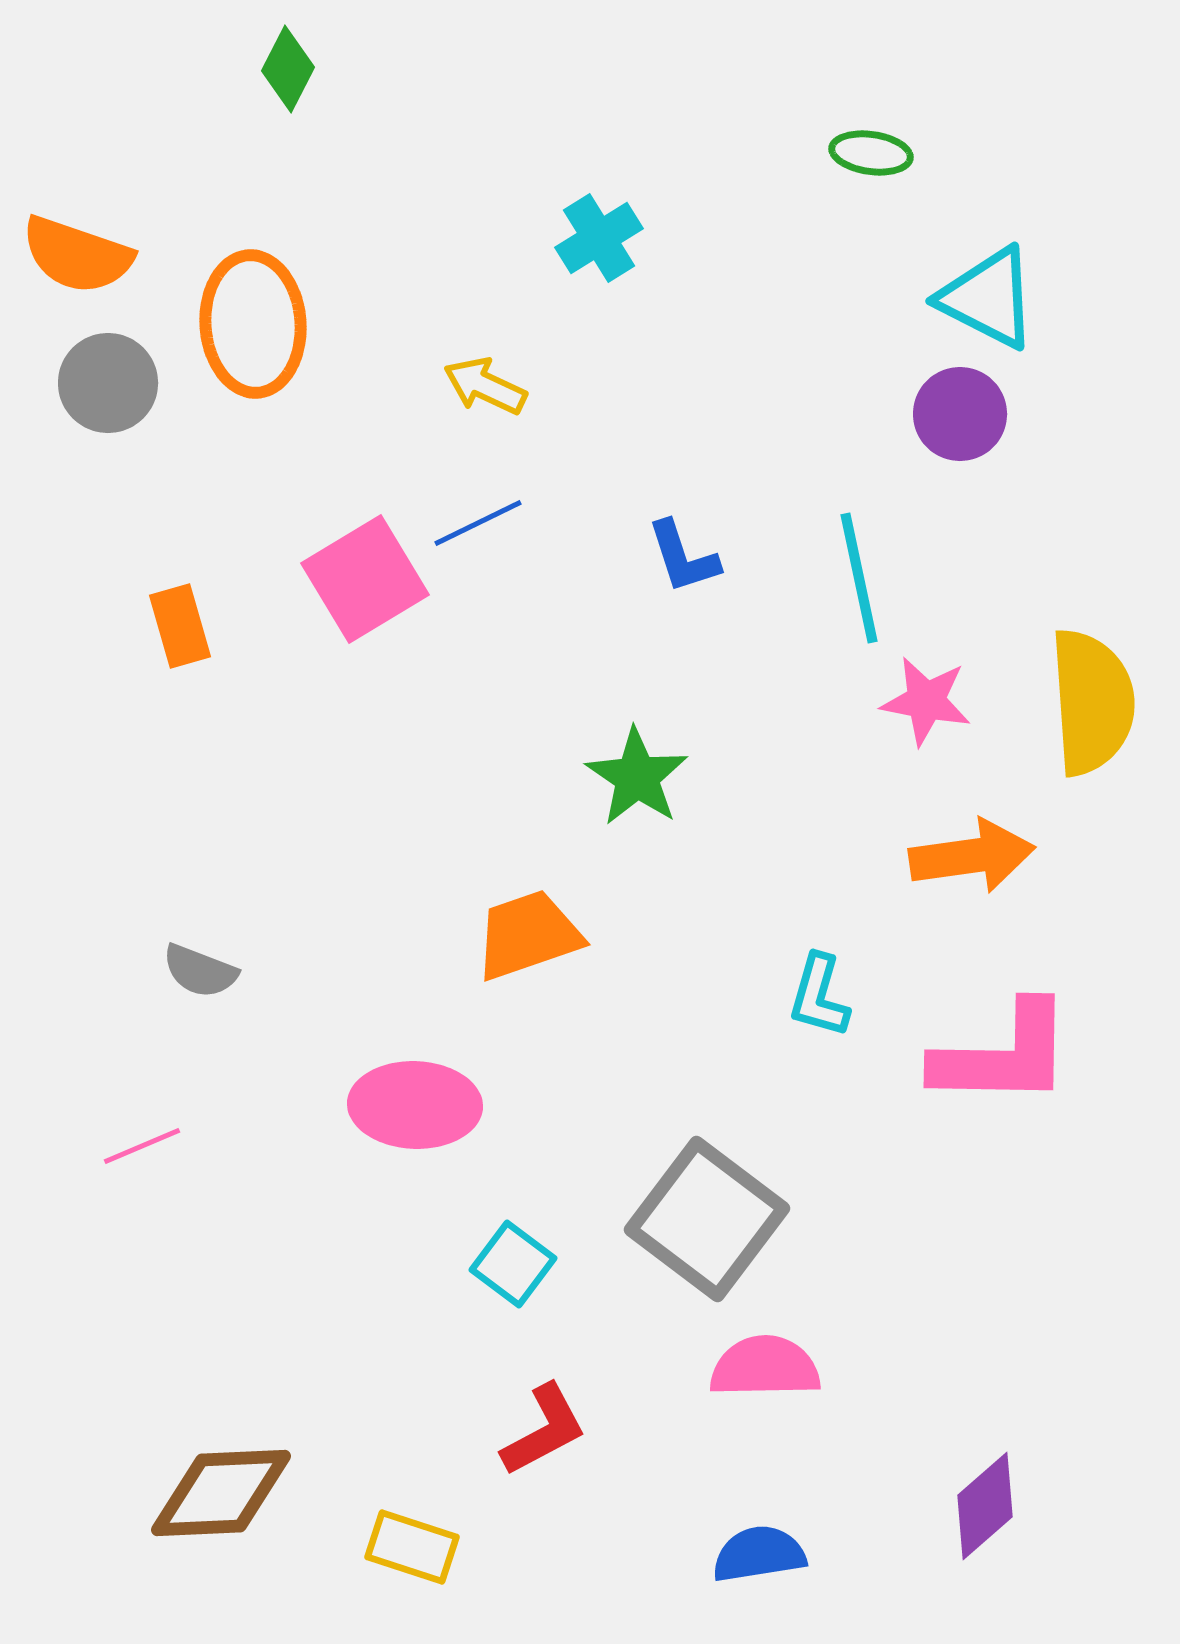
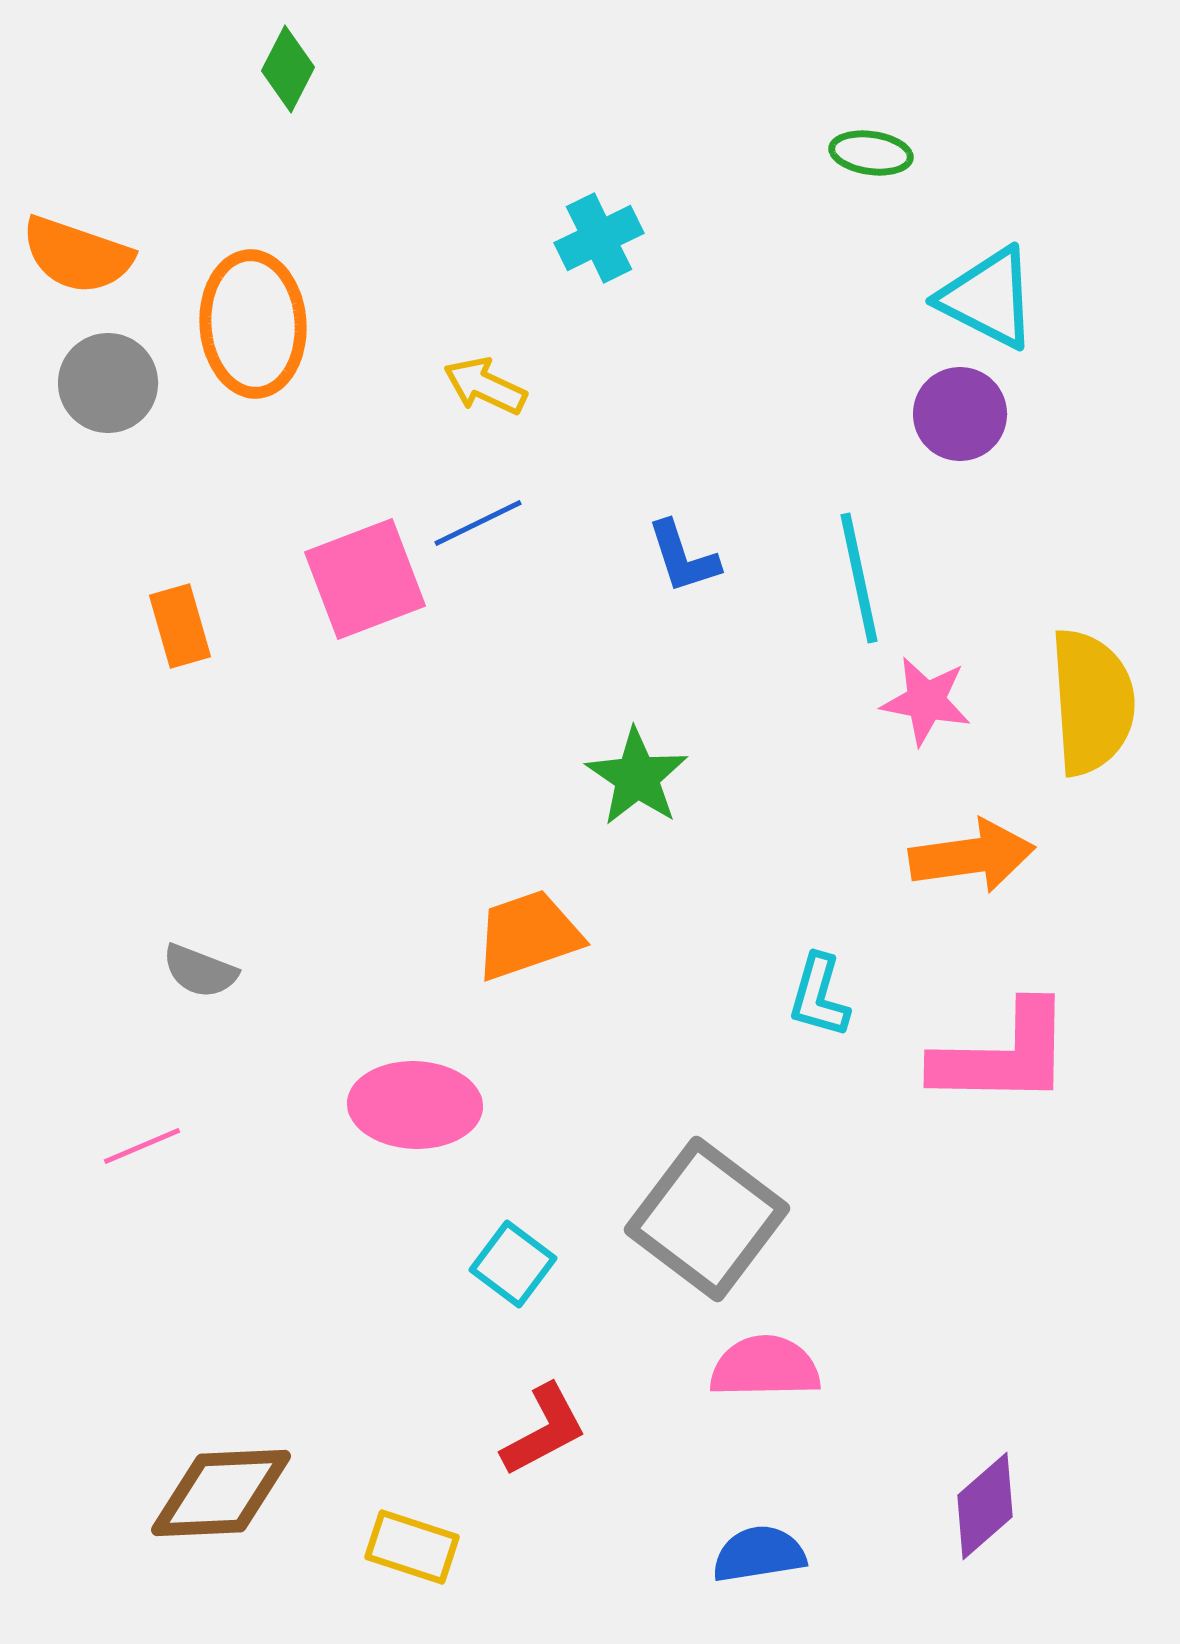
cyan cross: rotated 6 degrees clockwise
pink square: rotated 10 degrees clockwise
